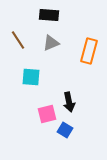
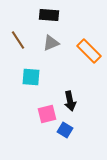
orange rectangle: rotated 60 degrees counterclockwise
black arrow: moved 1 px right, 1 px up
